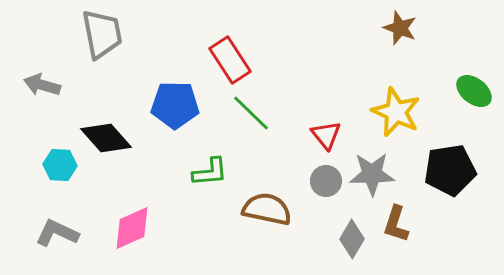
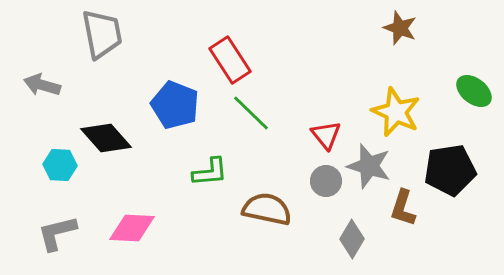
blue pentagon: rotated 21 degrees clockwise
gray star: moved 3 px left, 8 px up; rotated 18 degrees clockwise
brown L-shape: moved 7 px right, 16 px up
pink diamond: rotated 27 degrees clockwise
gray L-shape: rotated 39 degrees counterclockwise
